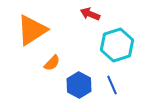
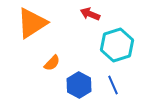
orange triangle: moved 7 px up
blue line: moved 1 px right
